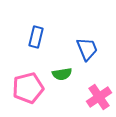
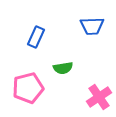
blue rectangle: rotated 10 degrees clockwise
blue trapezoid: moved 5 px right, 23 px up; rotated 110 degrees clockwise
green semicircle: moved 1 px right, 6 px up
